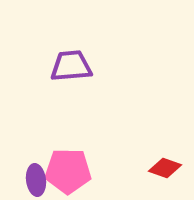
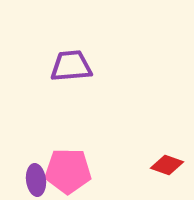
red diamond: moved 2 px right, 3 px up
